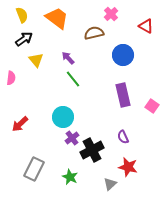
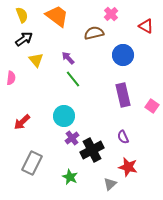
orange trapezoid: moved 2 px up
cyan circle: moved 1 px right, 1 px up
red arrow: moved 2 px right, 2 px up
gray rectangle: moved 2 px left, 6 px up
